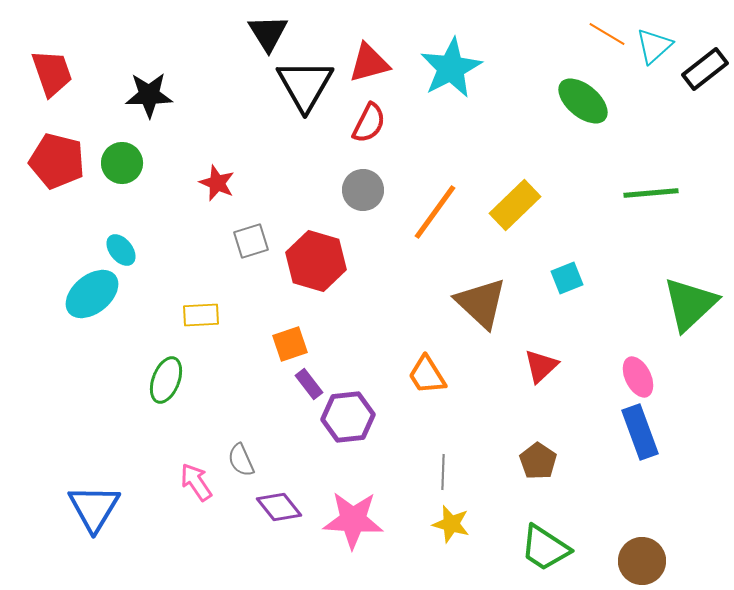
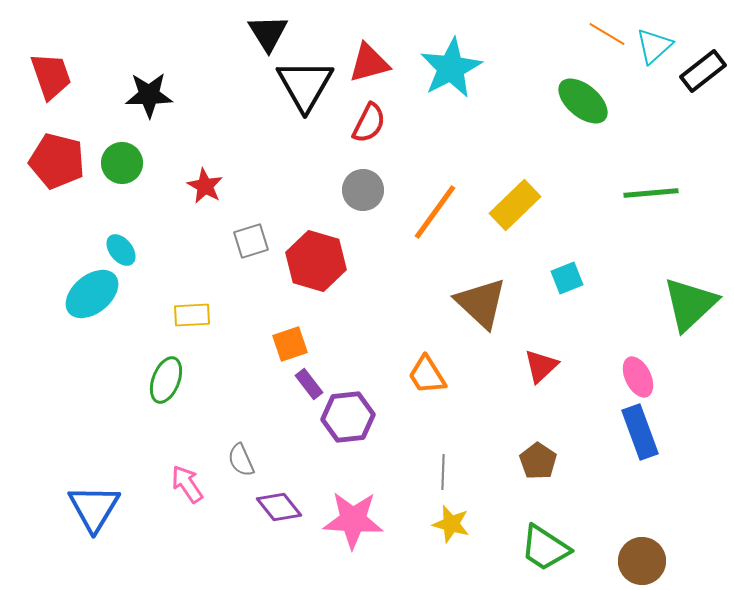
black rectangle at (705, 69): moved 2 px left, 2 px down
red trapezoid at (52, 73): moved 1 px left, 3 px down
red star at (217, 183): moved 12 px left, 3 px down; rotated 6 degrees clockwise
yellow rectangle at (201, 315): moved 9 px left
pink arrow at (196, 482): moved 9 px left, 2 px down
